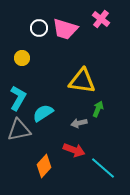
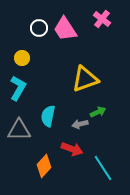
pink cross: moved 1 px right
pink trapezoid: rotated 40 degrees clockwise
yellow triangle: moved 3 px right, 2 px up; rotated 28 degrees counterclockwise
cyan L-shape: moved 10 px up
green arrow: moved 3 px down; rotated 42 degrees clockwise
cyan semicircle: moved 5 px right, 3 px down; rotated 45 degrees counterclockwise
gray arrow: moved 1 px right, 1 px down
gray triangle: rotated 10 degrees clockwise
red arrow: moved 2 px left, 1 px up
cyan line: rotated 16 degrees clockwise
